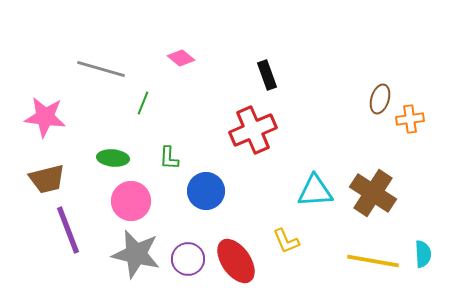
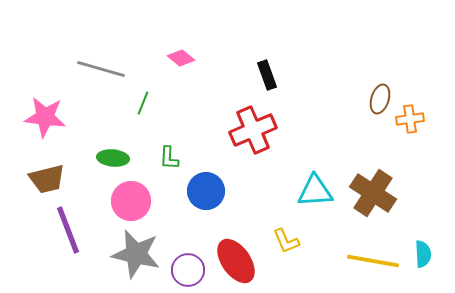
purple circle: moved 11 px down
